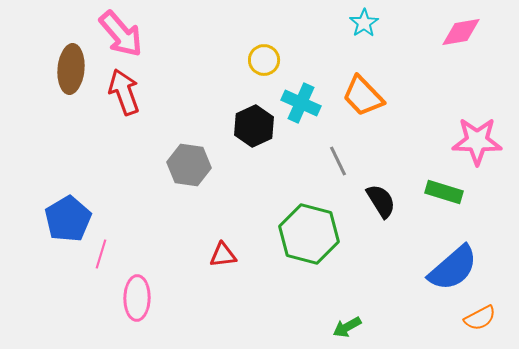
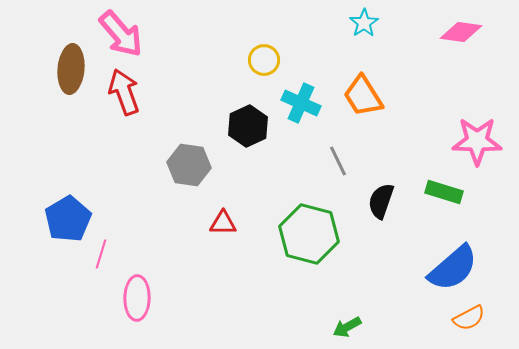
pink diamond: rotated 18 degrees clockwise
orange trapezoid: rotated 12 degrees clockwise
black hexagon: moved 6 px left
black semicircle: rotated 129 degrees counterclockwise
red triangle: moved 32 px up; rotated 8 degrees clockwise
orange semicircle: moved 11 px left
